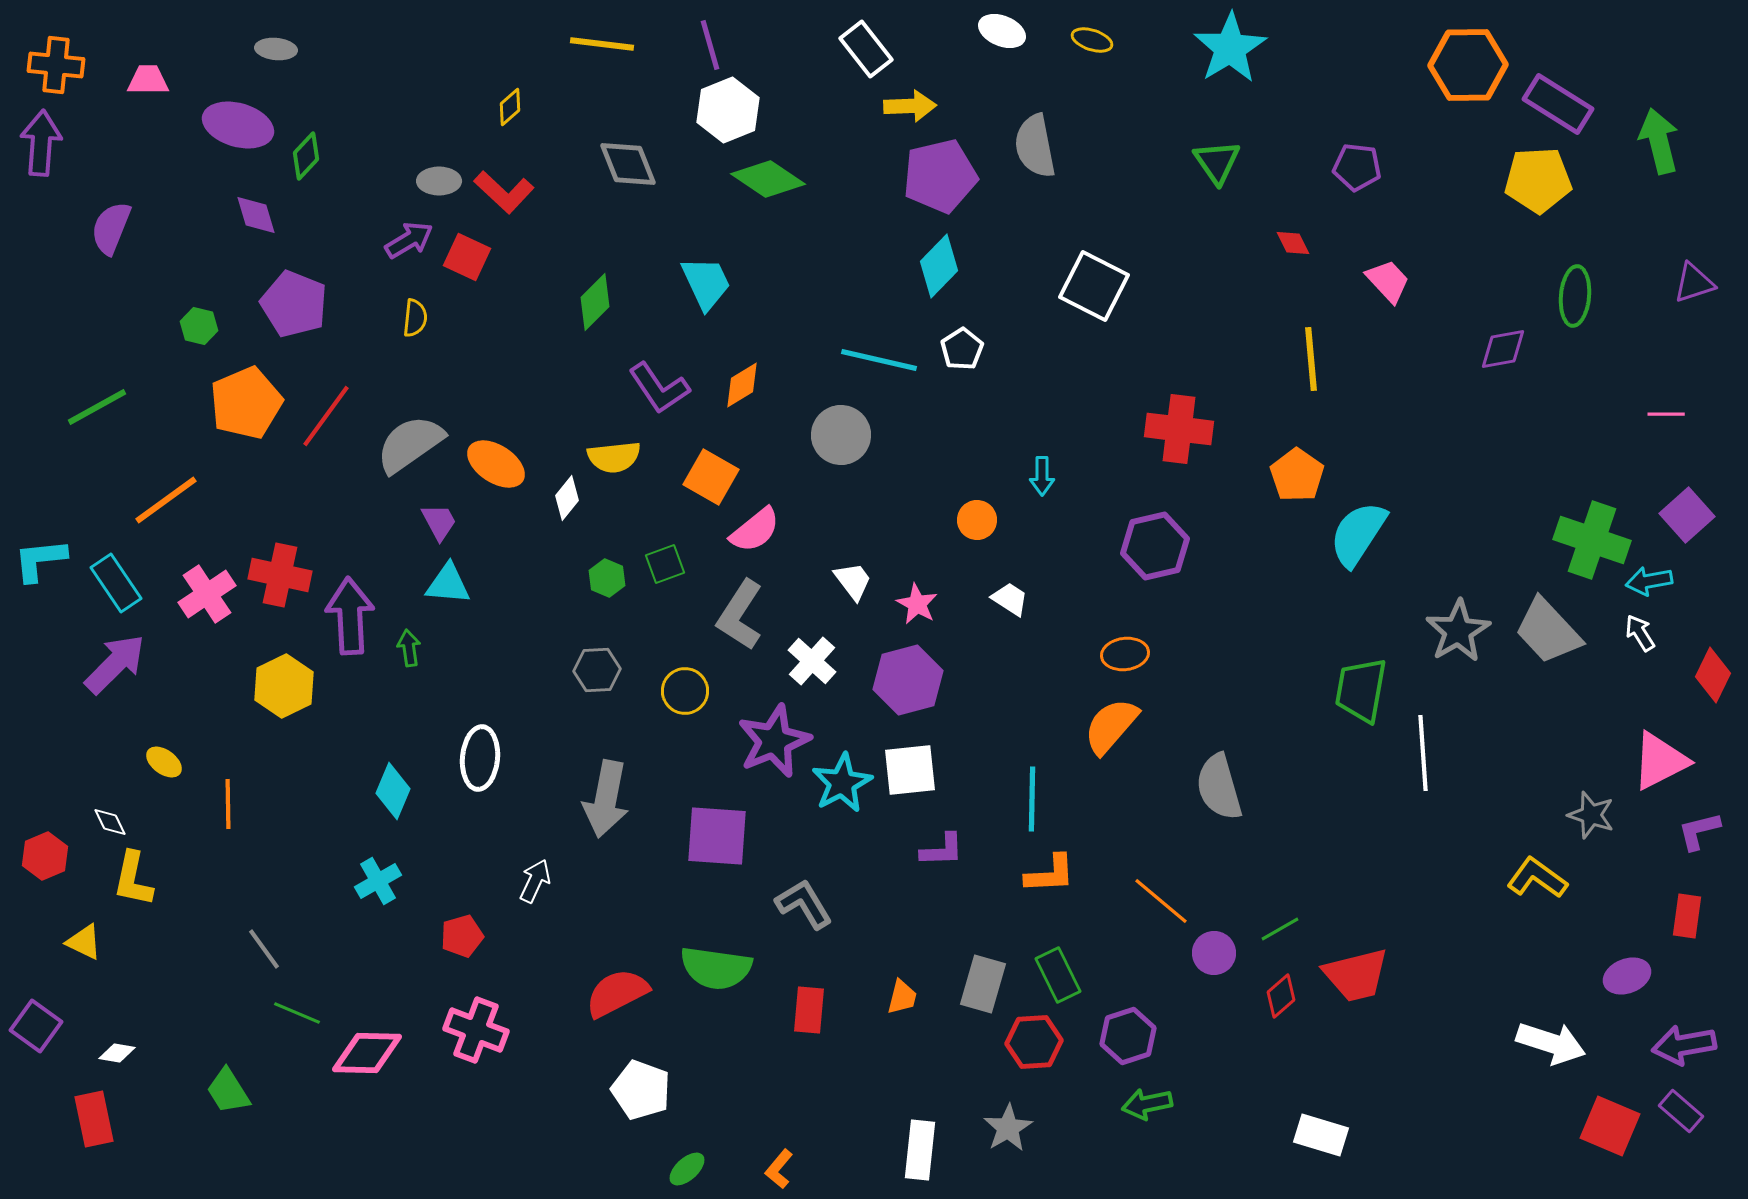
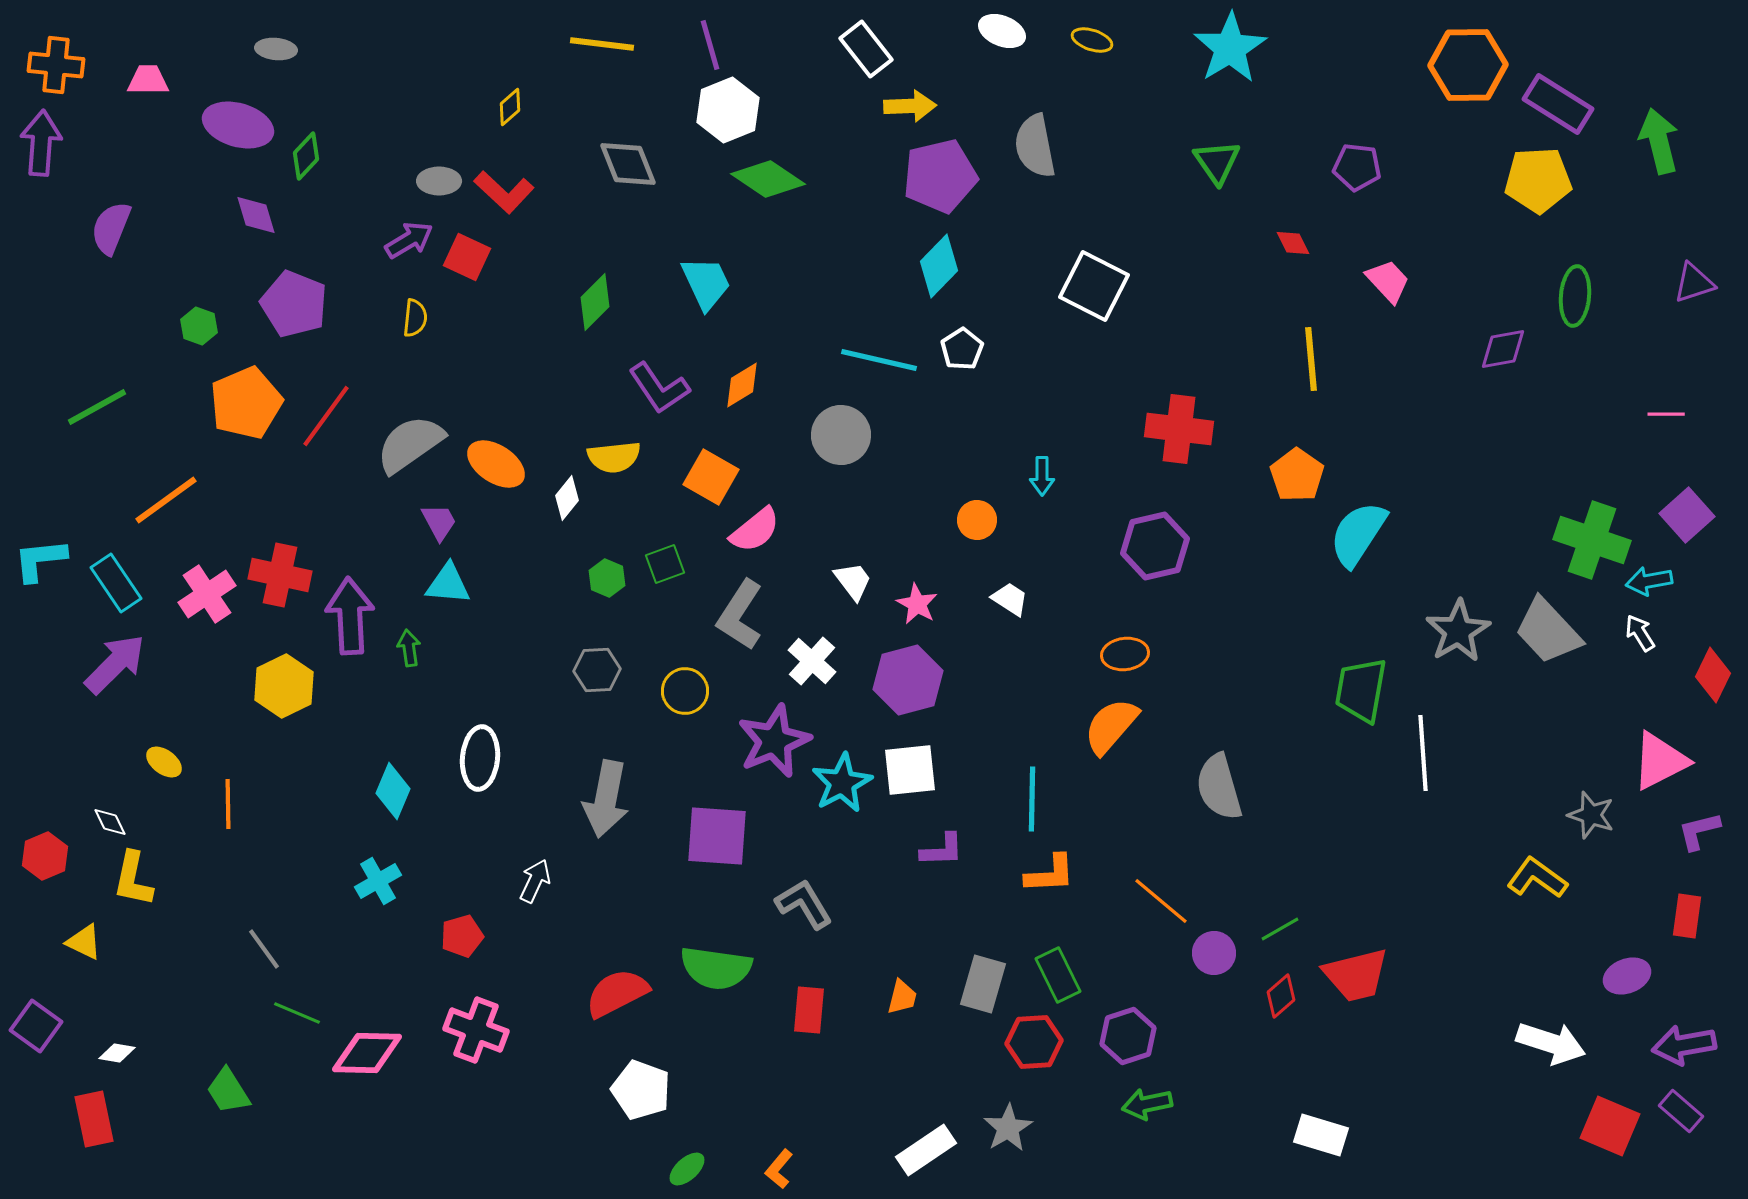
green hexagon at (199, 326): rotated 6 degrees clockwise
white rectangle at (920, 1150): moved 6 px right; rotated 50 degrees clockwise
